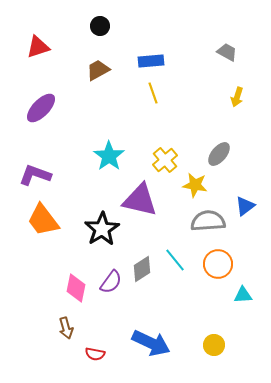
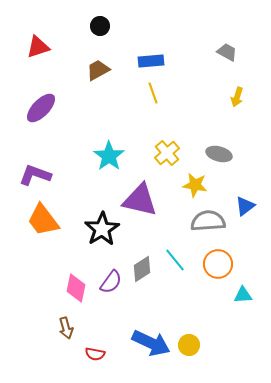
gray ellipse: rotated 65 degrees clockwise
yellow cross: moved 2 px right, 7 px up
yellow circle: moved 25 px left
